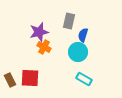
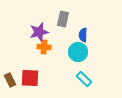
gray rectangle: moved 6 px left, 2 px up
blue semicircle: rotated 16 degrees counterclockwise
orange cross: rotated 24 degrees counterclockwise
cyan rectangle: rotated 14 degrees clockwise
